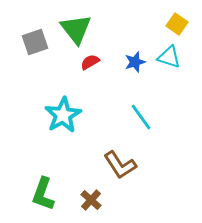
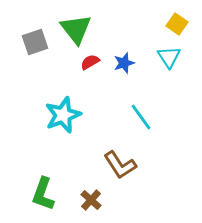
cyan triangle: rotated 40 degrees clockwise
blue star: moved 11 px left, 1 px down
cyan star: rotated 9 degrees clockwise
